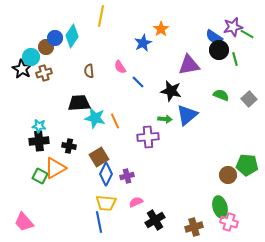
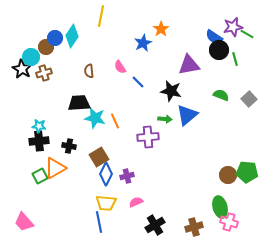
green pentagon at (247, 165): moved 7 px down
green square at (40, 176): rotated 35 degrees clockwise
black cross at (155, 220): moved 5 px down
